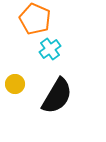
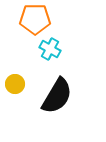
orange pentagon: rotated 24 degrees counterclockwise
cyan cross: rotated 25 degrees counterclockwise
